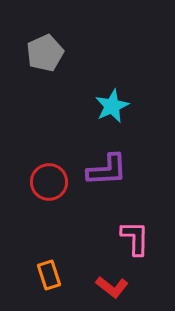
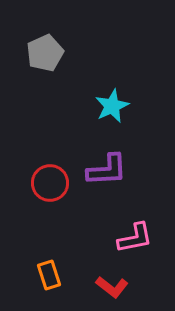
red circle: moved 1 px right, 1 px down
pink L-shape: rotated 78 degrees clockwise
